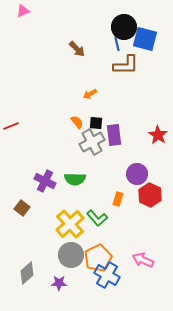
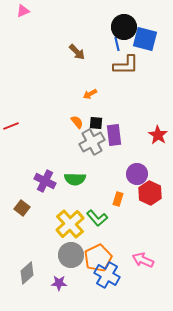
brown arrow: moved 3 px down
red hexagon: moved 2 px up
